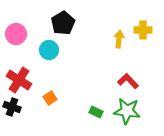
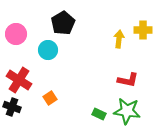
cyan circle: moved 1 px left
red L-shape: moved 1 px up; rotated 145 degrees clockwise
green rectangle: moved 3 px right, 2 px down
